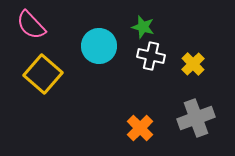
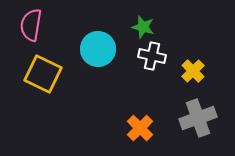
pink semicircle: rotated 52 degrees clockwise
cyan circle: moved 1 px left, 3 px down
white cross: moved 1 px right
yellow cross: moved 7 px down
yellow square: rotated 15 degrees counterclockwise
gray cross: moved 2 px right
